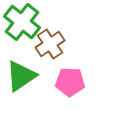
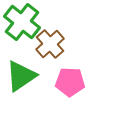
brown cross: rotated 8 degrees counterclockwise
